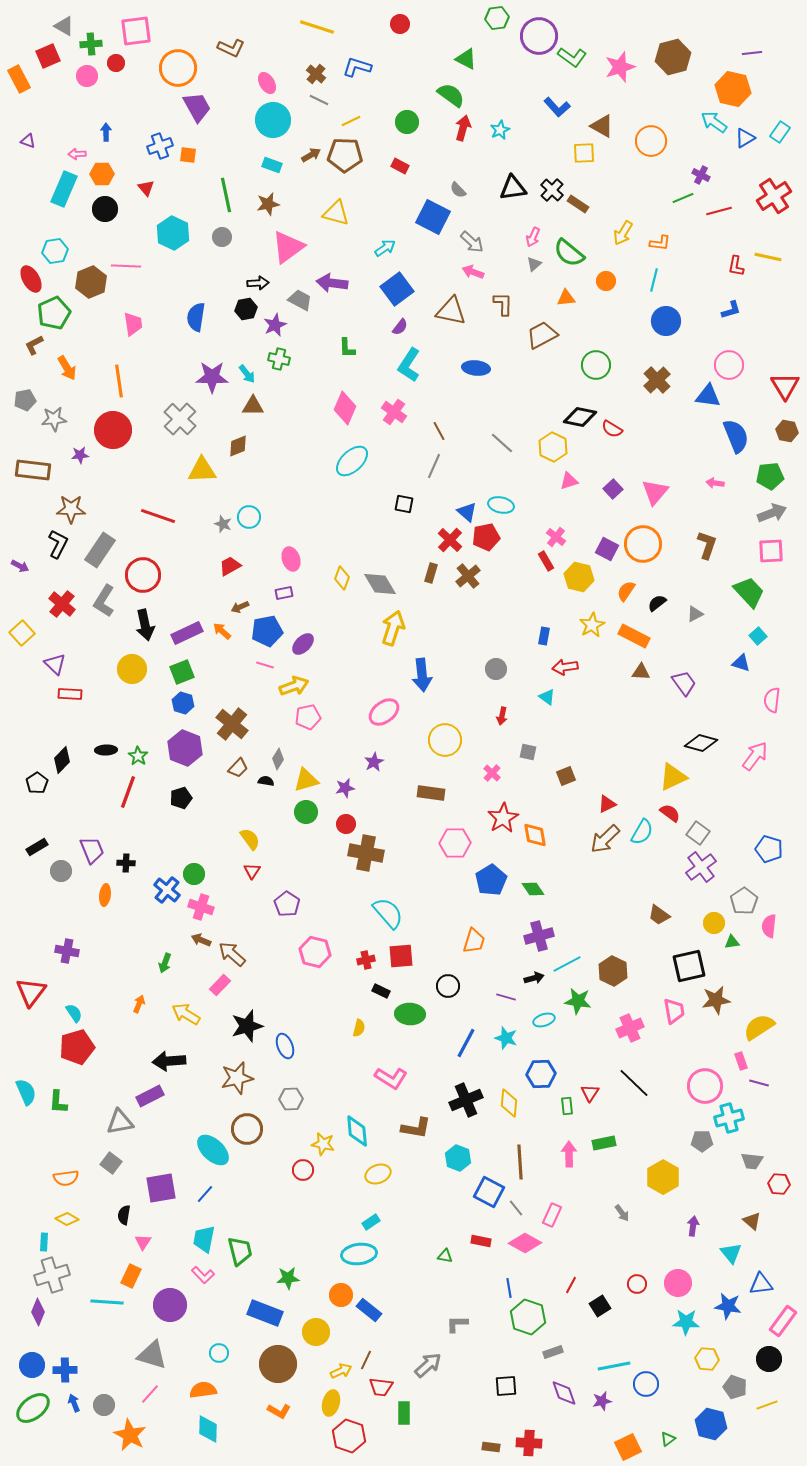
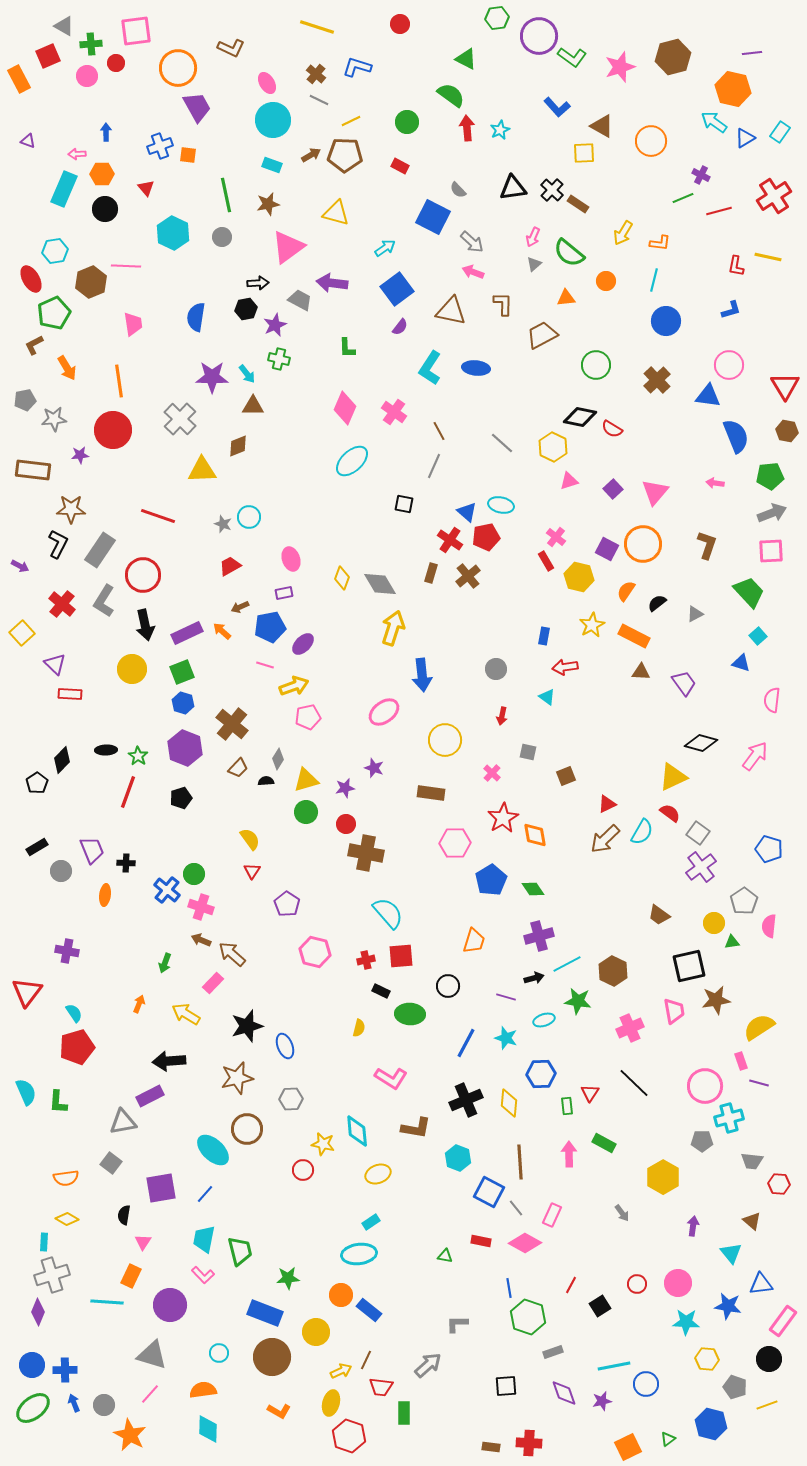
red arrow at (463, 128): moved 4 px right; rotated 20 degrees counterclockwise
cyan L-shape at (409, 365): moved 21 px right, 3 px down
red cross at (450, 540): rotated 10 degrees counterclockwise
blue pentagon at (267, 631): moved 3 px right, 4 px up
purple star at (374, 762): moved 6 px down; rotated 24 degrees counterclockwise
black semicircle at (266, 781): rotated 14 degrees counterclockwise
pink rectangle at (220, 985): moved 7 px left, 2 px up
red triangle at (31, 992): moved 4 px left
gray triangle at (120, 1122): moved 3 px right
green rectangle at (604, 1143): rotated 40 degrees clockwise
brown circle at (278, 1364): moved 6 px left, 7 px up
